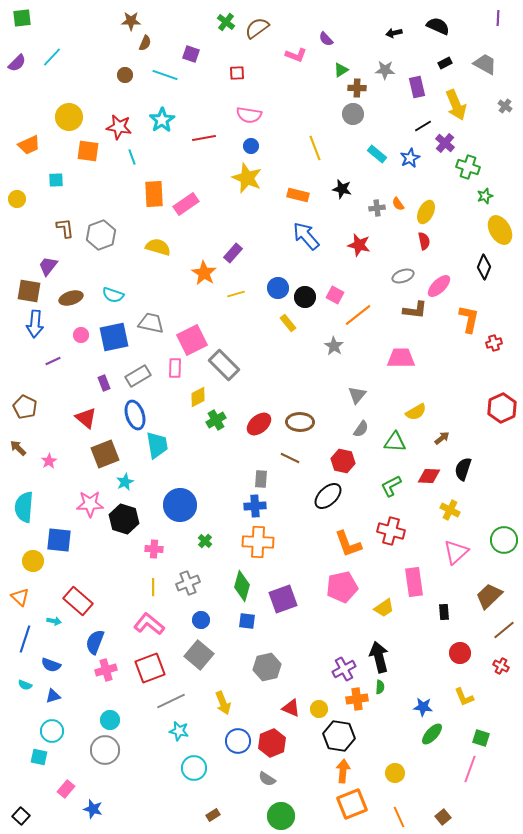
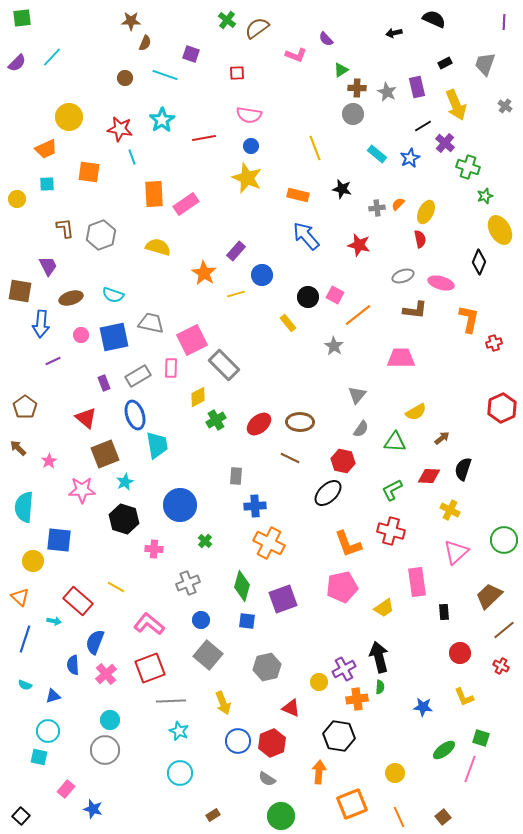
purple line at (498, 18): moved 6 px right, 4 px down
green cross at (226, 22): moved 1 px right, 2 px up
black semicircle at (438, 26): moved 4 px left, 7 px up
gray trapezoid at (485, 64): rotated 100 degrees counterclockwise
gray star at (385, 70): moved 2 px right, 22 px down; rotated 24 degrees clockwise
brown circle at (125, 75): moved 3 px down
red star at (119, 127): moved 1 px right, 2 px down
orange trapezoid at (29, 145): moved 17 px right, 4 px down
orange square at (88, 151): moved 1 px right, 21 px down
cyan square at (56, 180): moved 9 px left, 4 px down
orange semicircle at (398, 204): rotated 80 degrees clockwise
red semicircle at (424, 241): moved 4 px left, 2 px up
purple rectangle at (233, 253): moved 3 px right, 2 px up
purple trapezoid at (48, 266): rotated 115 degrees clockwise
black diamond at (484, 267): moved 5 px left, 5 px up
pink ellipse at (439, 286): moved 2 px right, 3 px up; rotated 60 degrees clockwise
blue circle at (278, 288): moved 16 px left, 13 px up
brown square at (29, 291): moved 9 px left
black circle at (305, 297): moved 3 px right
blue arrow at (35, 324): moved 6 px right
pink rectangle at (175, 368): moved 4 px left
brown pentagon at (25, 407): rotated 10 degrees clockwise
gray rectangle at (261, 479): moved 25 px left, 3 px up
green L-shape at (391, 486): moved 1 px right, 4 px down
black ellipse at (328, 496): moved 3 px up
pink star at (90, 504): moved 8 px left, 14 px up
orange cross at (258, 542): moved 11 px right, 1 px down; rotated 24 degrees clockwise
pink rectangle at (414, 582): moved 3 px right
yellow line at (153, 587): moved 37 px left; rotated 60 degrees counterclockwise
gray square at (199, 655): moved 9 px right
blue semicircle at (51, 665): moved 22 px right; rotated 66 degrees clockwise
pink cross at (106, 670): moved 4 px down; rotated 25 degrees counterclockwise
gray line at (171, 701): rotated 24 degrees clockwise
yellow circle at (319, 709): moved 27 px up
cyan circle at (52, 731): moved 4 px left
cyan star at (179, 731): rotated 12 degrees clockwise
green ellipse at (432, 734): moved 12 px right, 16 px down; rotated 10 degrees clockwise
cyan circle at (194, 768): moved 14 px left, 5 px down
orange arrow at (343, 771): moved 24 px left, 1 px down
